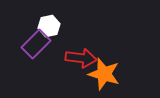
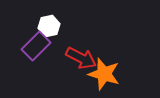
purple rectangle: moved 2 px down
red arrow: rotated 20 degrees clockwise
